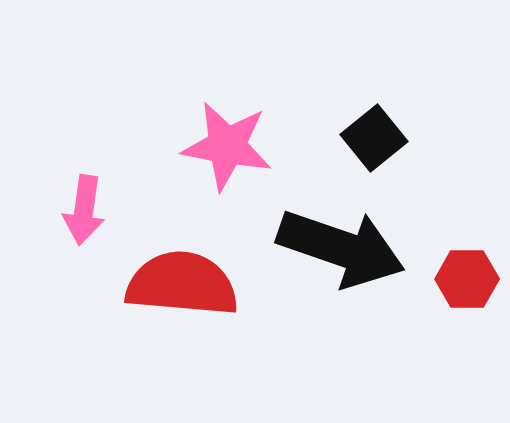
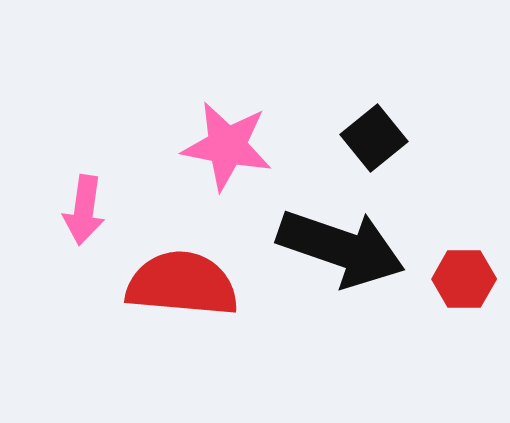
red hexagon: moved 3 px left
